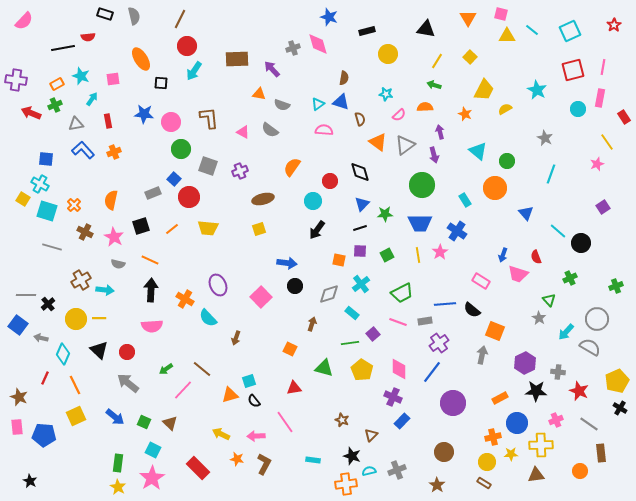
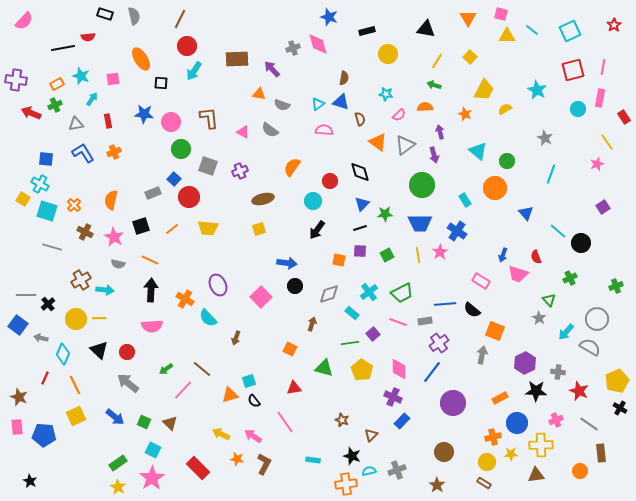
blue L-shape at (83, 150): moved 3 px down; rotated 10 degrees clockwise
cyan cross at (361, 284): moved 8 px right, 8 px down
pink arrow at (256, 436): moved 3 px left; rotated 36 degrees clockwise
green rectangle at (118, 463): rotated 48 degrees clockwise
